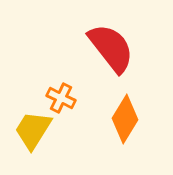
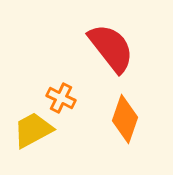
orange diamond: rotated 12 degrees counterclockwise
yellow trapezoid: rotated 30 degrees clockwise
